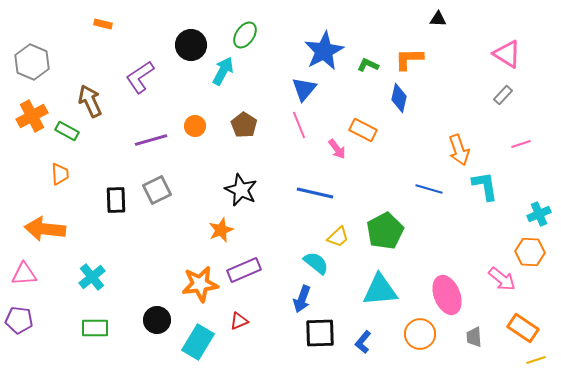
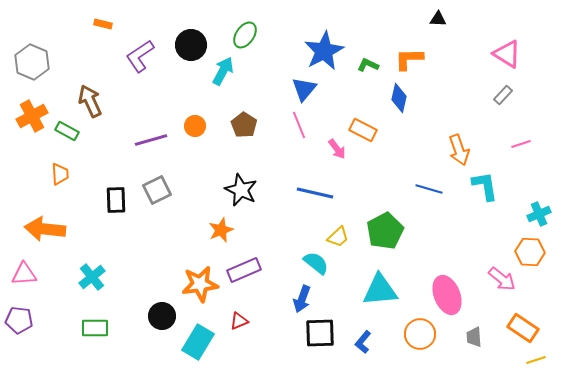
purple L-shape at (140, 77): moved 21 px up
black circle at (157, 320): moved 5 px right, 4 px up
